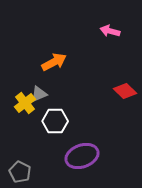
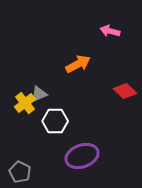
orange arrow: moved 24 px right, 2 px down
